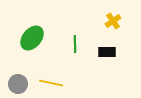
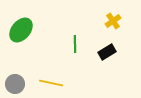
green ellipse: moved 11 px left, 8 px up
black rectangle: rotated 30 degrees counterclockwise
gray circle: moved 3 px left
